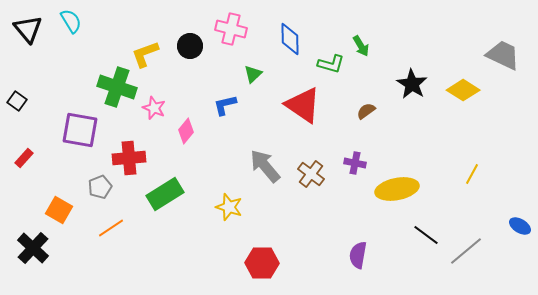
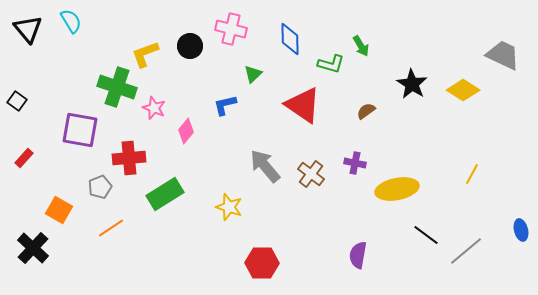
blue ellipse: moved 1 px right, 4 px down; rotated 45 degrees clockwise
